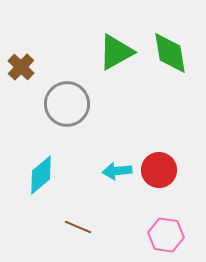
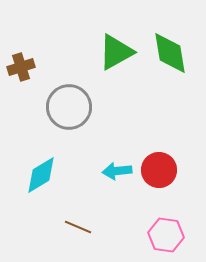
brown cross: rotated 28 degrees clockwise
gray circle: moved 2 px right, 3 px down
cyan diamond: rotated 9 degrees clockwise
